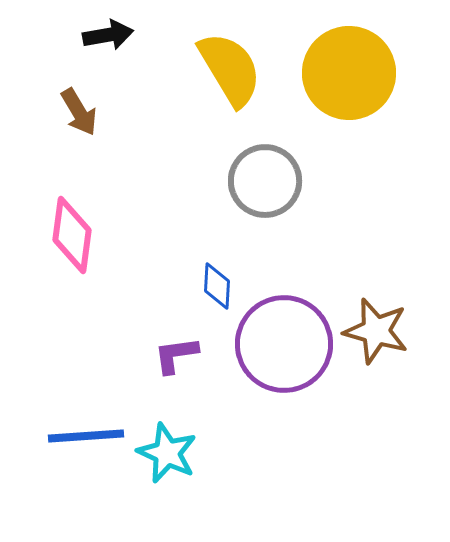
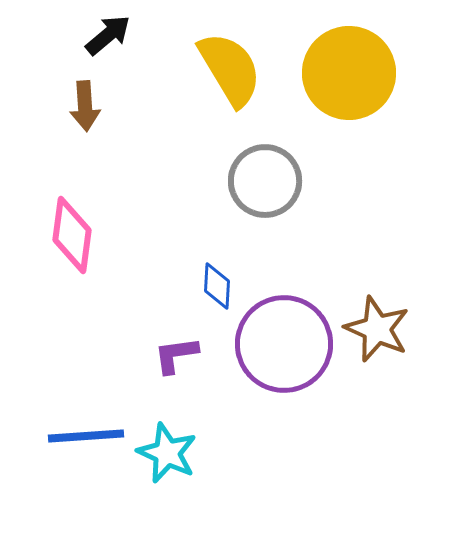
black arrow: rotated 30 degrees counterclockwise
brown arrow: moved 6 px right, 6 px up; rotated 27 degrees clockwise
brown star: moved 1 px right, 2 px up; rotated 8 degrees clockwise
